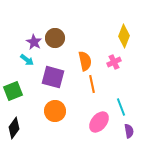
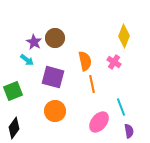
pink cross: rotated 32 degrees counterclockwise
